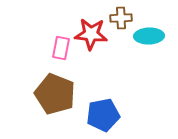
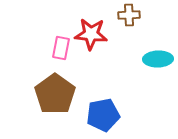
brown cross: moved 8 px right, 3 px up
cyan ellipse: moved 9 px right, 23 px down
brown pentagon: rotated 15 degrees clockwise
